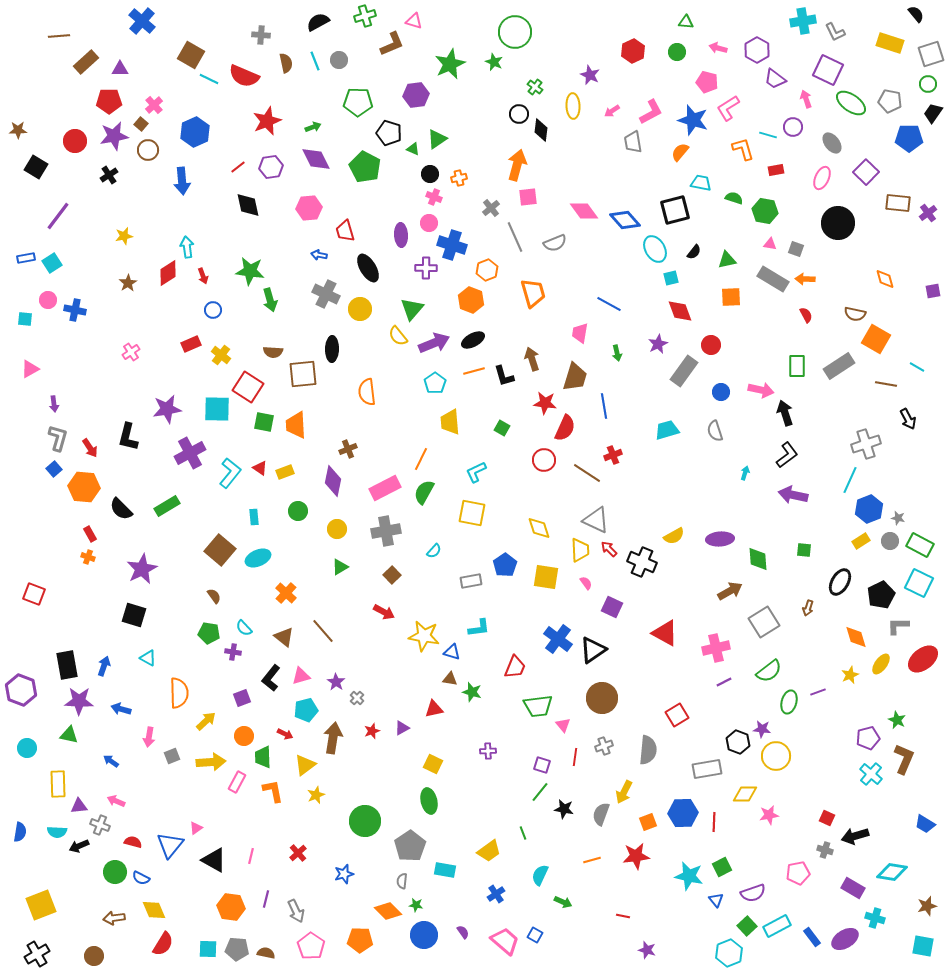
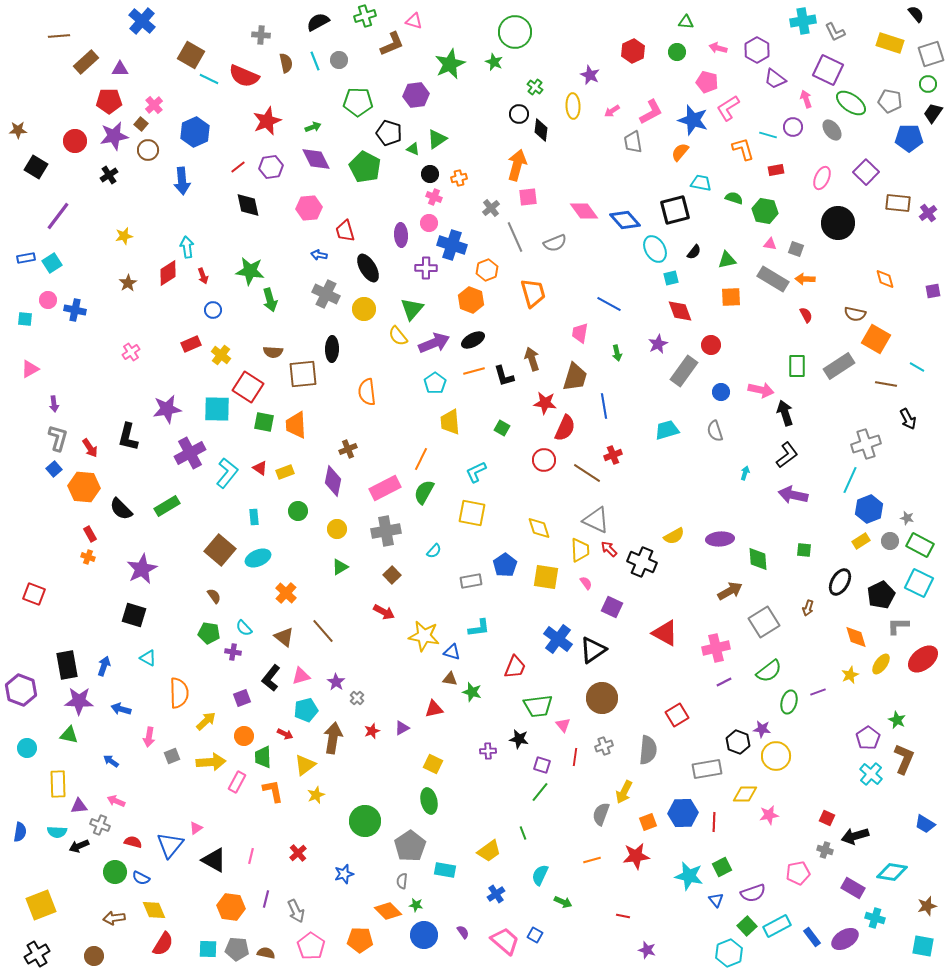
gray ellipse at (832, 143): moved 13 px up
yellow circle at (360, 309): moved 4 px right
cyan L-shape at (230, 473): moved 3 px left
gray star at (898, 518): moved 9 px right
purple pentagon at (868, 738): rotated 20 degrees counterclockwise
black star at (564, 809): moved 45 px left, 70 px up
